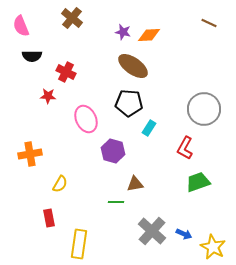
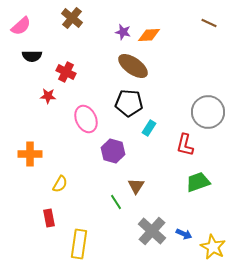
pink semicircle: rotated 110 degrees counterclockwise
gray circle: moved 4 px right, 3 px down
red L-shape: moved 3 px up; rotated 15 degrees counterclockwise
orange cross: rotated 10 degrees clockwise
brown triangle: moved 1 px right, 2 px down; rotated 48 degrees counterclockwise
green line: rotated 56 degrees clockwise
